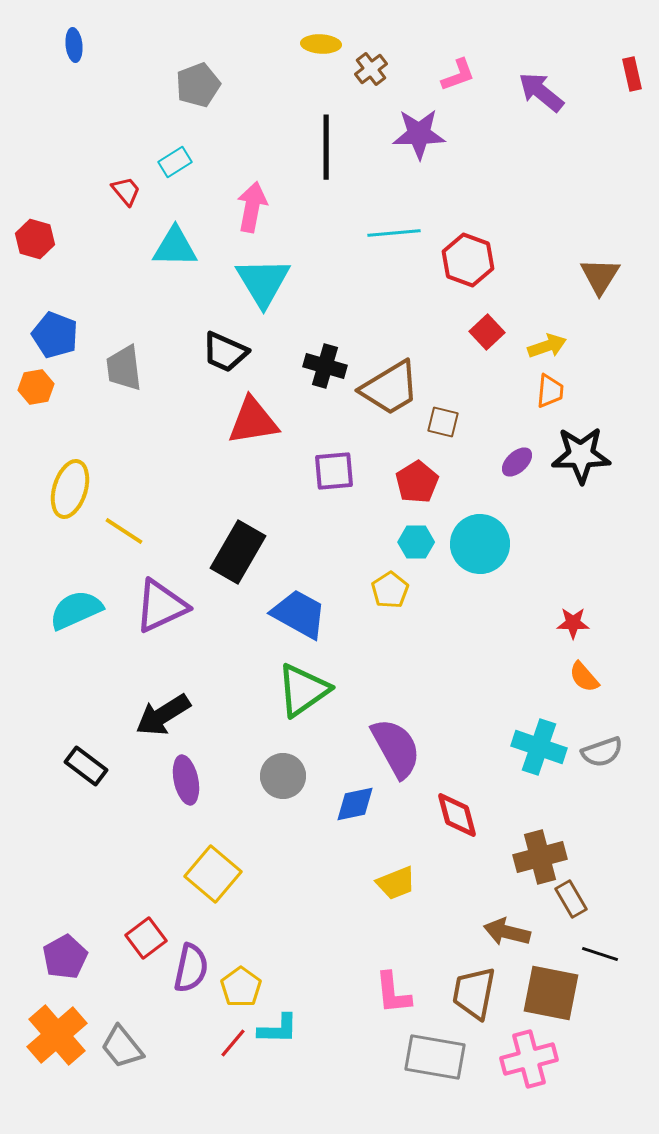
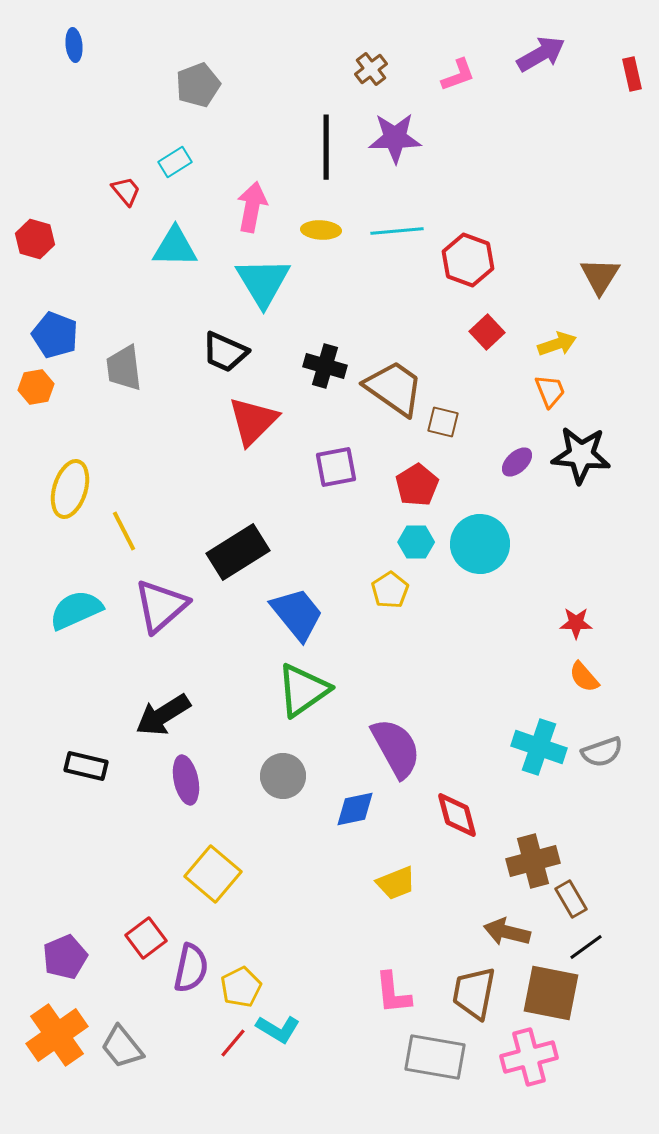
yellow ellipse at (321, 44): moved 186 px down
purple arrow at (541, 92): moved 38 px up; rotated 111 degrees clockwise
purple star at (419, 134): moved 24 px left, 4 px down
cyan line at (394, 233): moved 3 px right, 2 px up
yellow arrow at (547, 346): moved 10 px right, 2 px up
brown trapezoid at (390, 388): moved 4 px right; rotated 114 degrees counterclockwise
orange trapezoid at (550, 391): rotated 27 degrees counterclockwise
red triangle at (253, 421): rotated 36 degrees counterclockwise
black star at (581, 455): rotated 6 degrees clockwise
purple square at (334, 471): moved 2 px right, 4 px up; rotated 6 degrees counterclockwise
red pentagon at (417, 482): moved 3 px down
yellow line at (124, 531): rotated 30 degrees clockwise
black rectangle at (238, 552): rotated 28 degrees clockwise
purple triangle at (161, 606): rotated 16 degrees counterclockwise
blue trapezoid at (299, 614): moved 2 px left; rotated 22 degrees clockwise
red star at (573, 623): moved 3 px right
black rectangle at (86, 766): rotated 24 degrees counterclockwise
blue diamond at (355, 804): moved 5 px down
brown cross at (540, 857): moved 7 px left, 4 px down
black line at (600, 954): moved 14 px left, 7 px up; rotated 54 degrees counterclockwise
purple pentagon at (65, 957): rotated 6 degrees clockwise
yellow pentagon at (241, 987): rotated 9 degrees clockwise
cyan L-shape at (278, 1029): rotated 30 degrees clockwise
orange cross at (57, 1035): rotated 6 degrees clockwise
pink cross at (529, 1059): moved 2 px up
